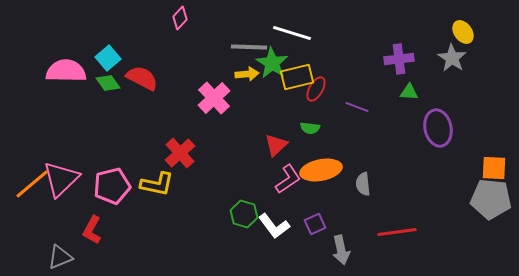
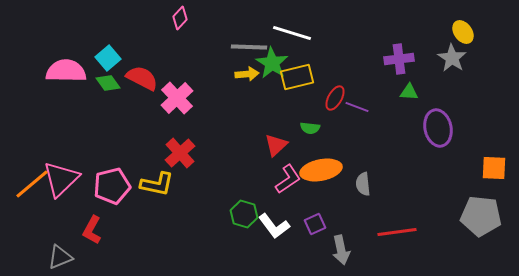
red ellipse: moved 19 px right, 9 px down
pink cross: moved 37 px left
gray pentagon: moved 10 px left, 17 px down
